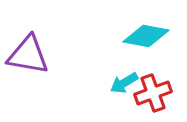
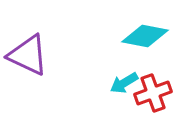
cyan diamond: moved 1 px left
purple triangle: rotated 15 degrees clockwise
